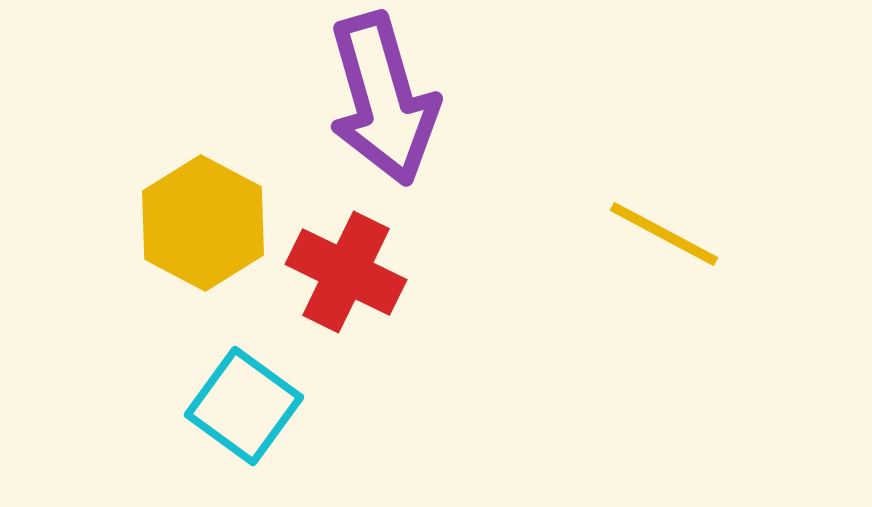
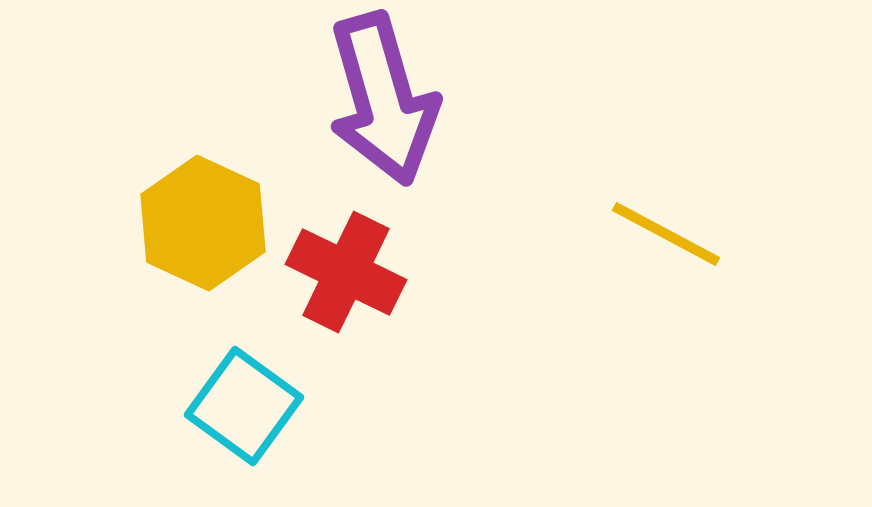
yellow hexagon: rotated 3 degrees counterclockwise
yellow line: moved 2 px right
